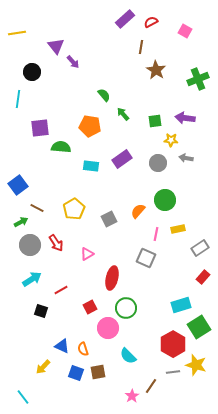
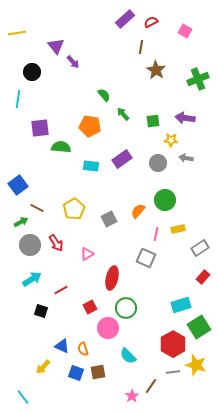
green square at (155, 121): moved 2 px left
